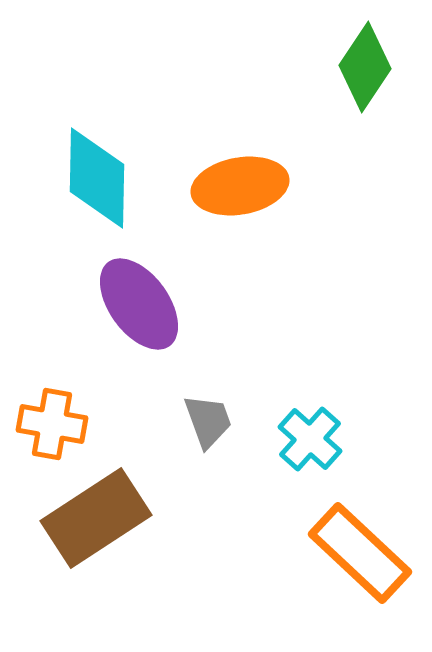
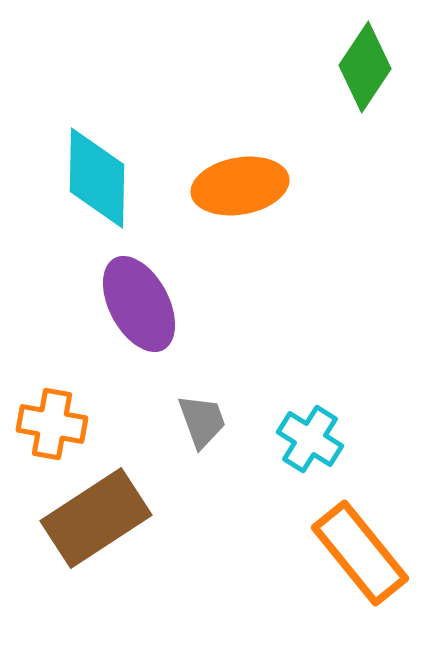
purple ellipse: rotated 8 degrees clockwise
gray trapezoid: moved 6 px left
cyan cross: rotated 10 degrees counterclockwise
orange rectangle: rotated 8 degrees clockwise
